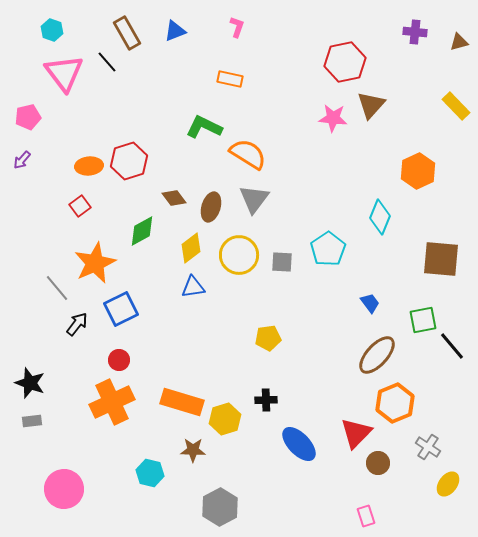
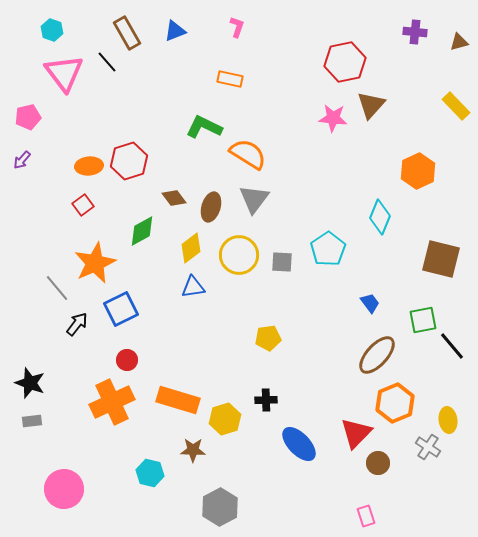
red square at (80, 206): moved 3 px right, 1 px up
brown square at (441, 259): rotated 9 degrees clockwise
red circle at (119, 360): moved 8 px right
orange rectangle at (182, 402): moved 4 px left, 2 px up
yellow ellipse at (448, 484): moved 64 px up; rotated 45 degrees counterclockwise
